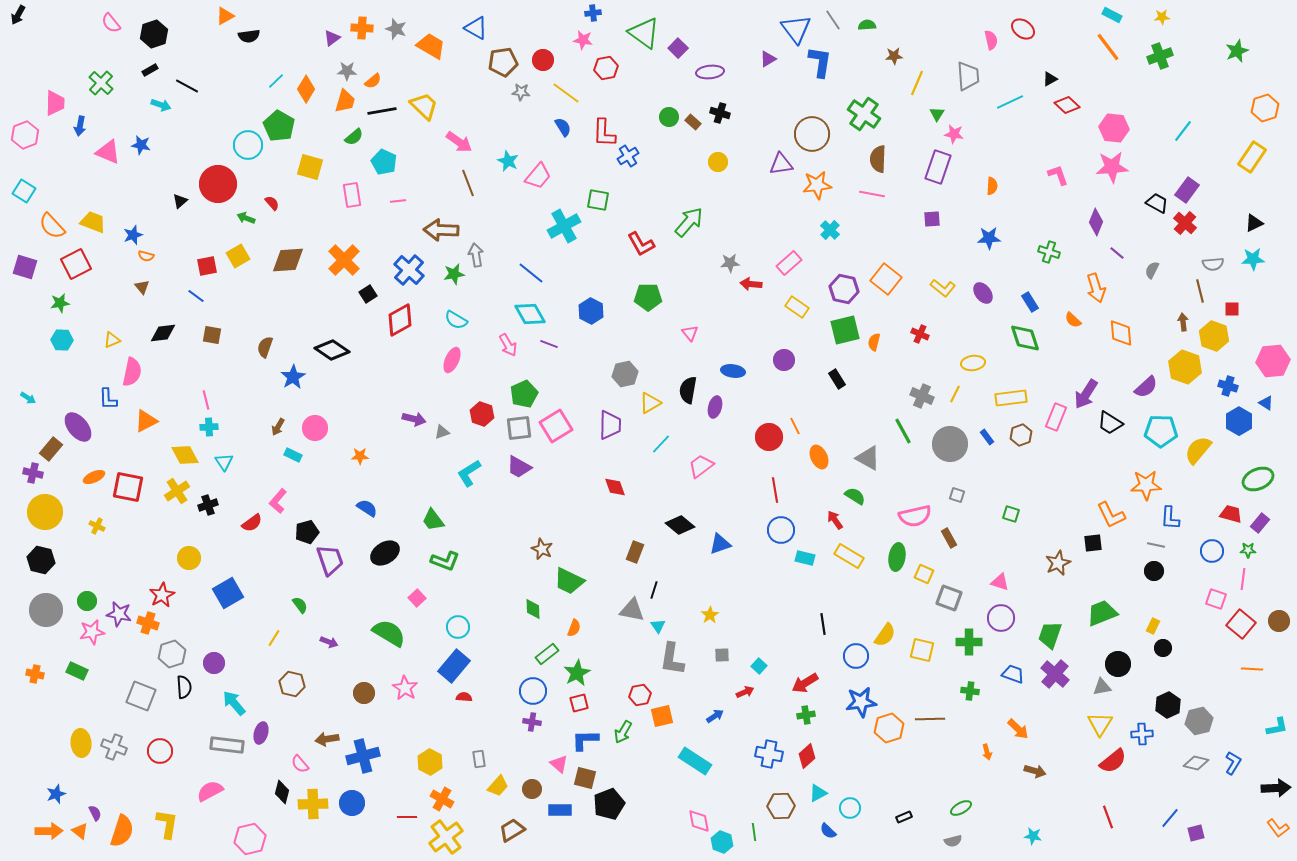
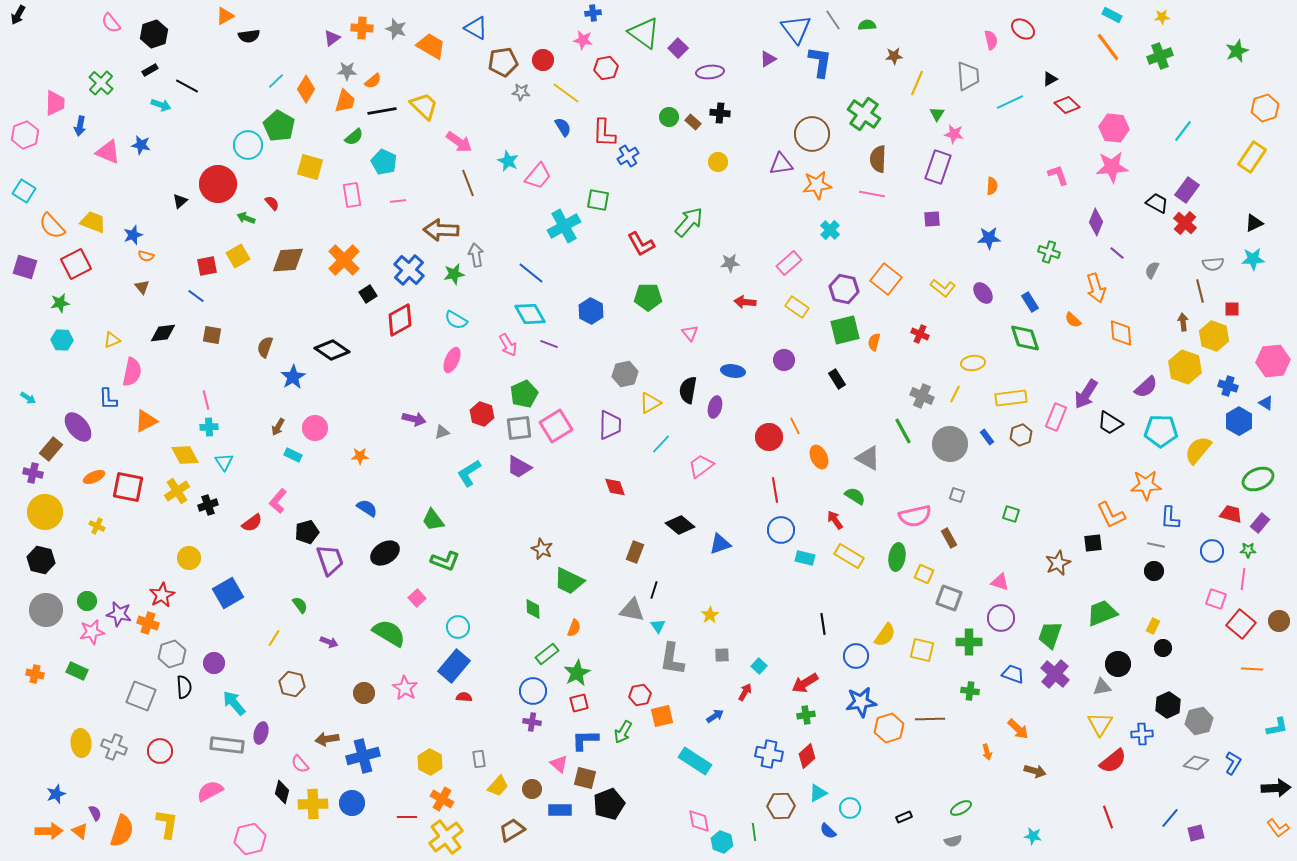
black cross at (720, 113): rotated 12 degrees counterclockwise
red arrow at (751, 284): moved 6 px left, 18 px down
red arrow at (745, 692): rotated 36 degrees counterclockwise
